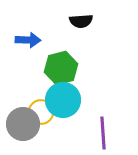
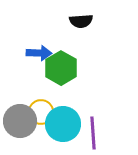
blue arrow: moved 11 px right, 13 px down
green hexagon: rotated 16 degrees counterclockwise
cyan circle: moved 24 px down
gray circle: moved 3 px left, 3 px up
purple line: moved 10 px left
